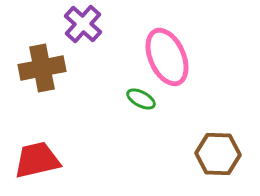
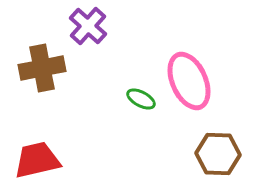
purple cross: moved 5 px right, 2 px down
pink ellipse: moved 22 px right, 24 px down
